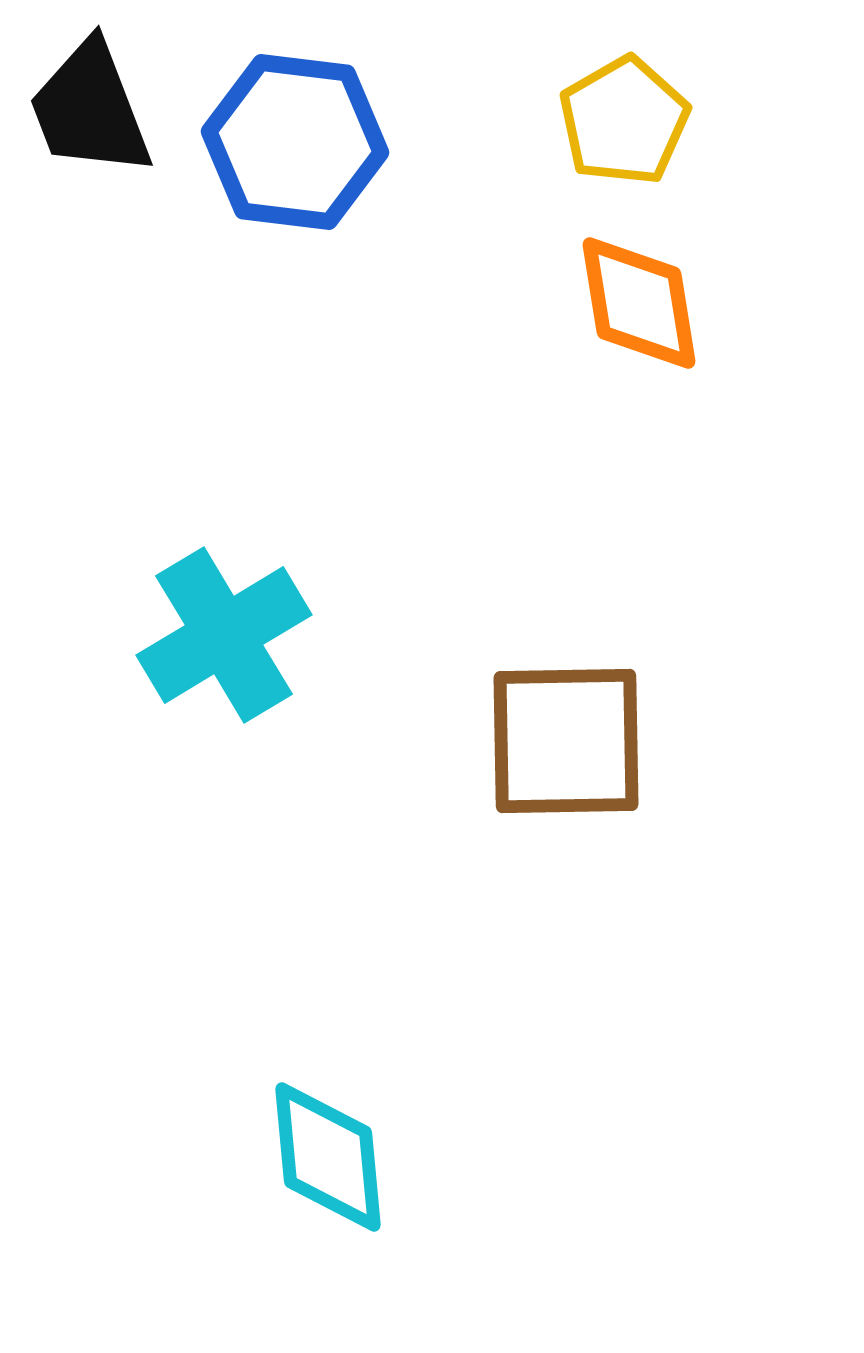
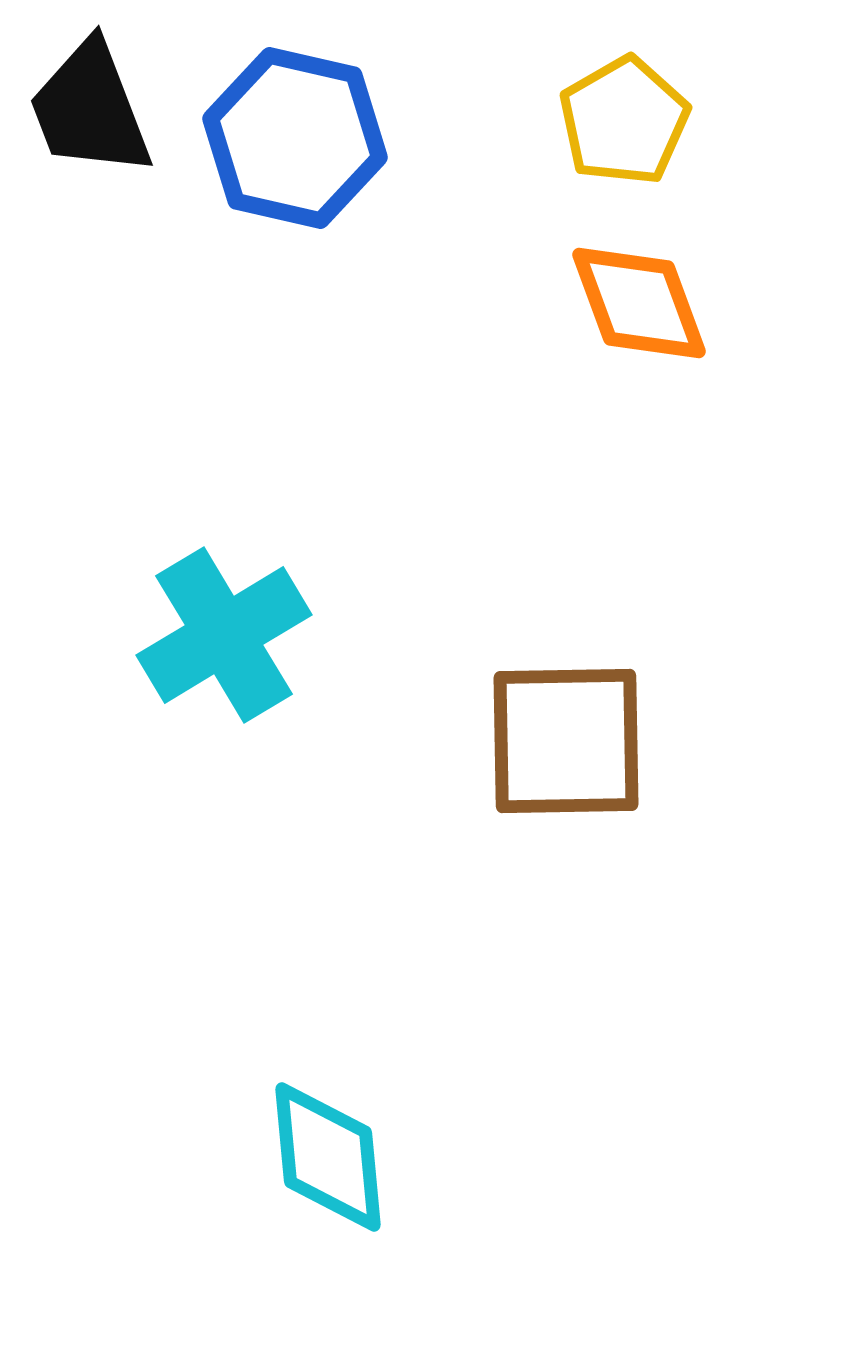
blue hexagon: moved 4 px up; rotated 6 degrees clockwise
orange diamond: rotated 11 degrees counterclockwise
